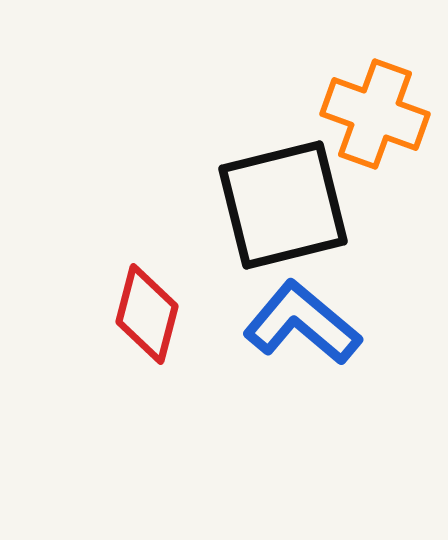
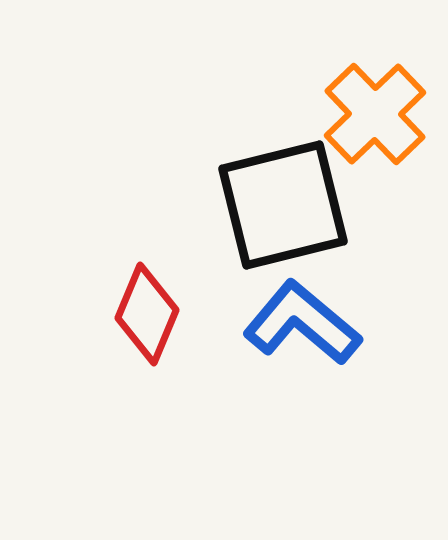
orange cross: rotated 26 degrees clockwise
red diamond: rotated 8 degrees clockwise
